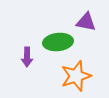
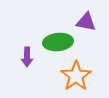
orange star: rotated 16 degrees counterclockwise
